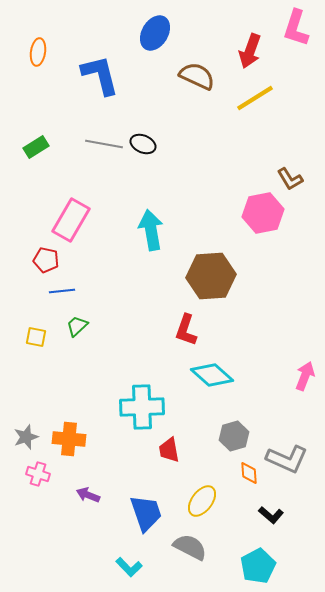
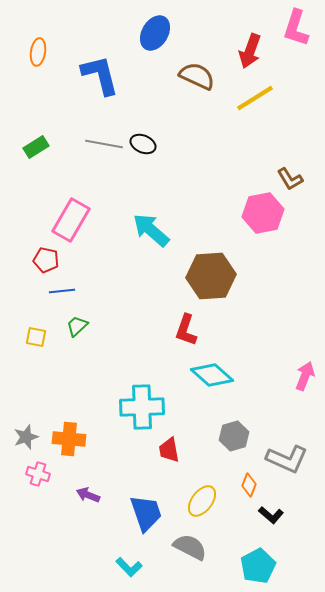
cyan arrow: rotated 39 degrees counterclockwise
orange diamond: moved 12 px down; rotated 25 degrees clockwise
